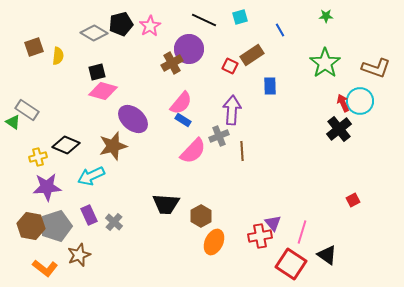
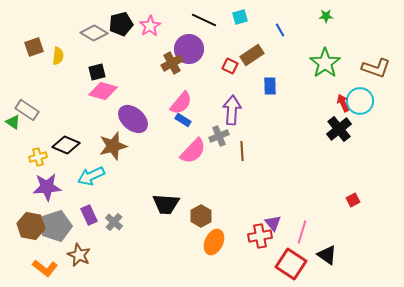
brown star at (79, 255): rotated 25 degrees counterclockwise
